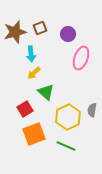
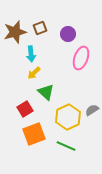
gray semicircle: rotated 48 degrees clockwise
